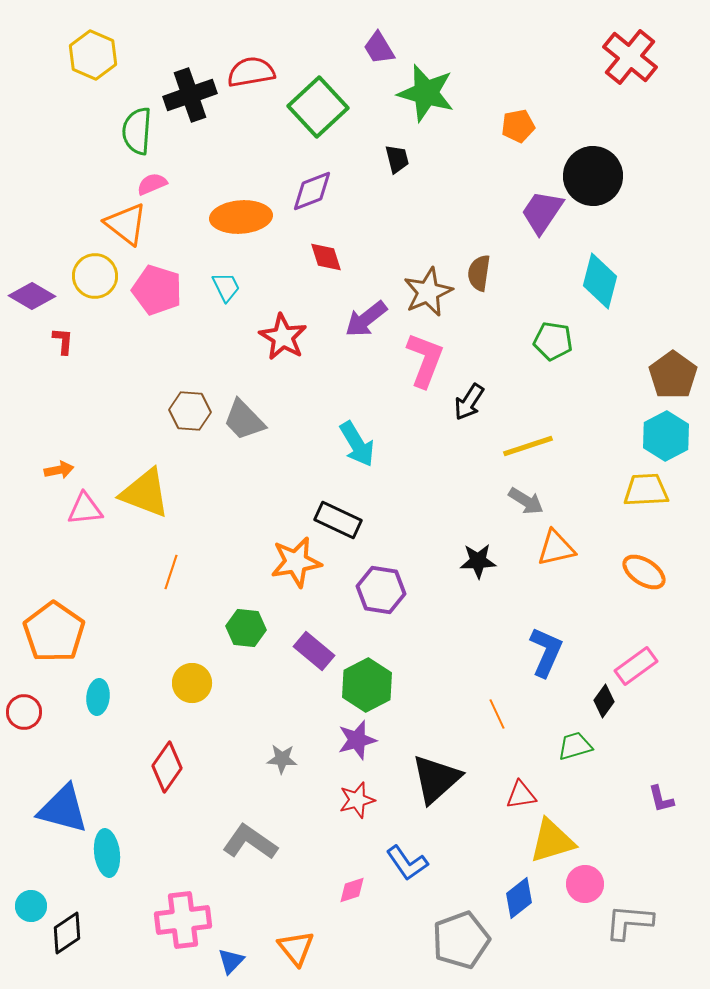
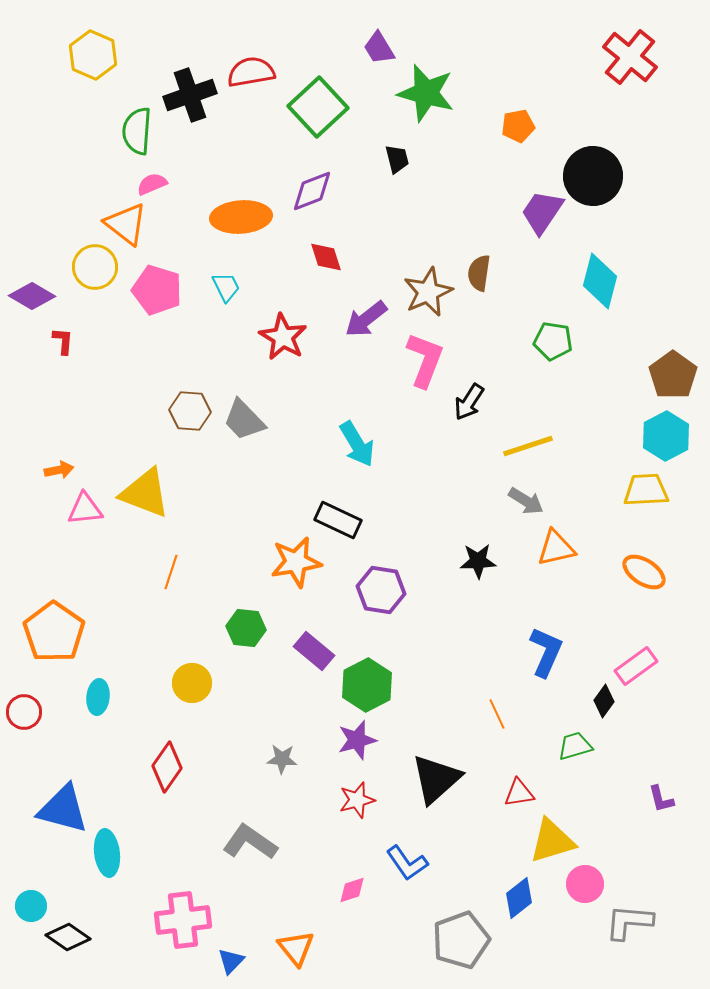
yellow circle at (95, 276): moved 9 px up
red triangle at (521, 795): moved 2 px left, 2 px up
black diamond at (67, 933): moved 1 px right, 4 px down; rotated 69 degrees clockwise
